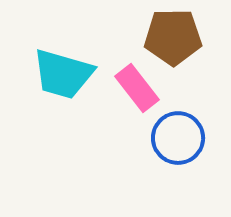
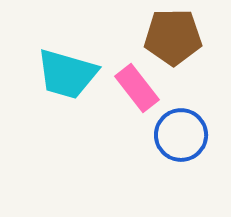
cyan trapezoid: moved 4 px right
blue circle: moved 3 px right, 3 px up
